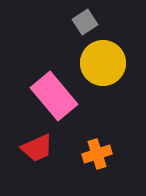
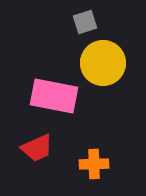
gray square: rotated 15 degrees clockwise
pink rectangle: rotated 39 degrees counterclockwise
orange cross: moved 3 px left, 10 px down; rotated 16 degrees clockwise
